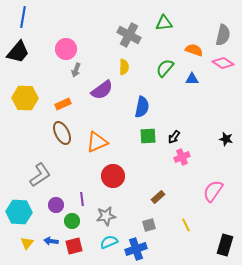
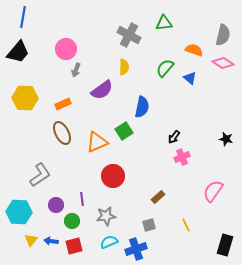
blue triangle: moved 2 px left, 1 px up; rotated 40 degrees clockwise
green square: moved 24 px left, 5 px up; rotated 30 degrees counterclockwise
yellow triangle: moved 4 px right, 3 px up
